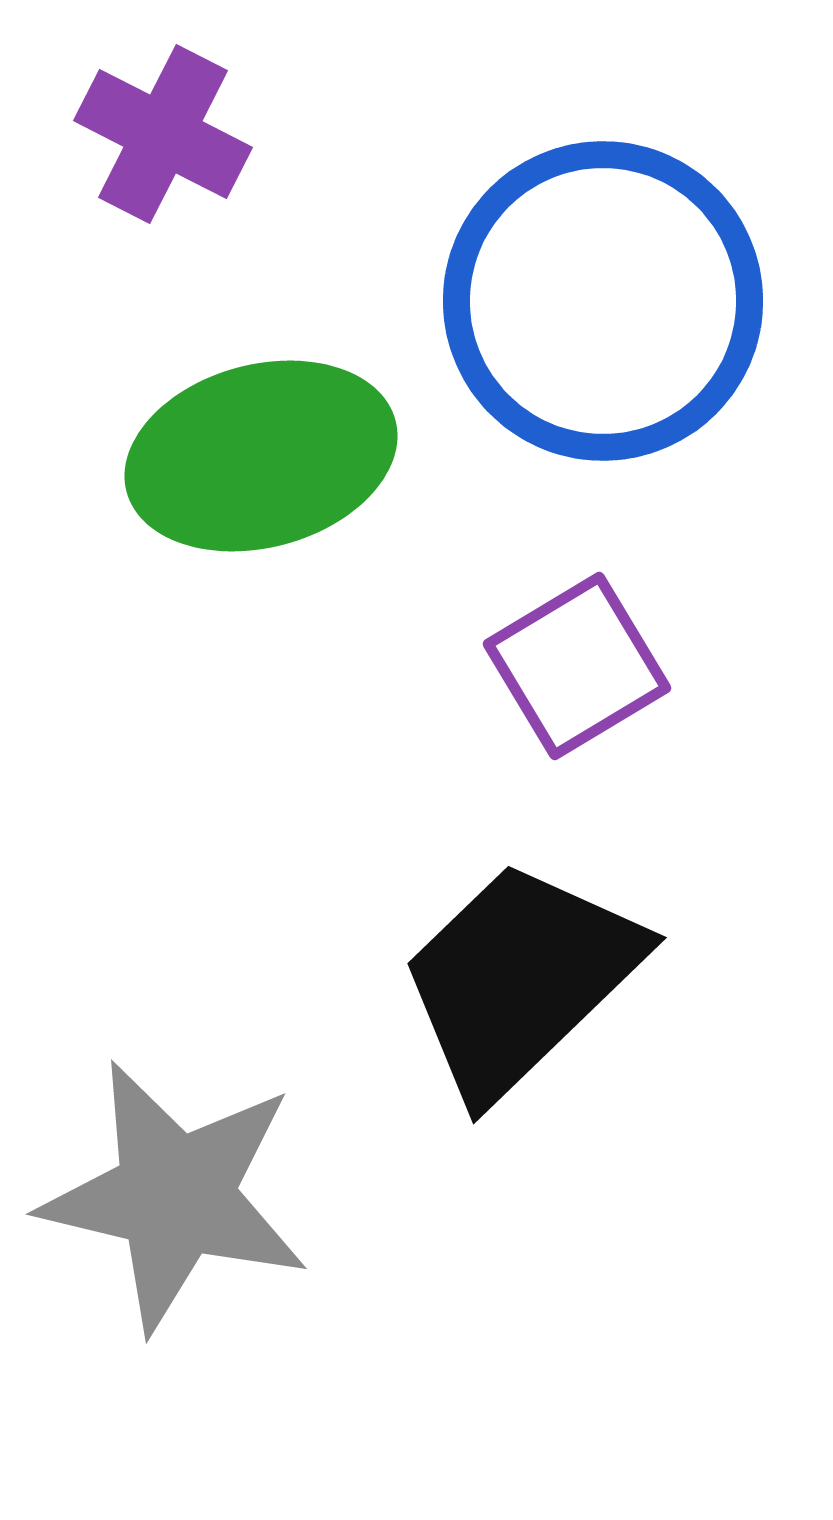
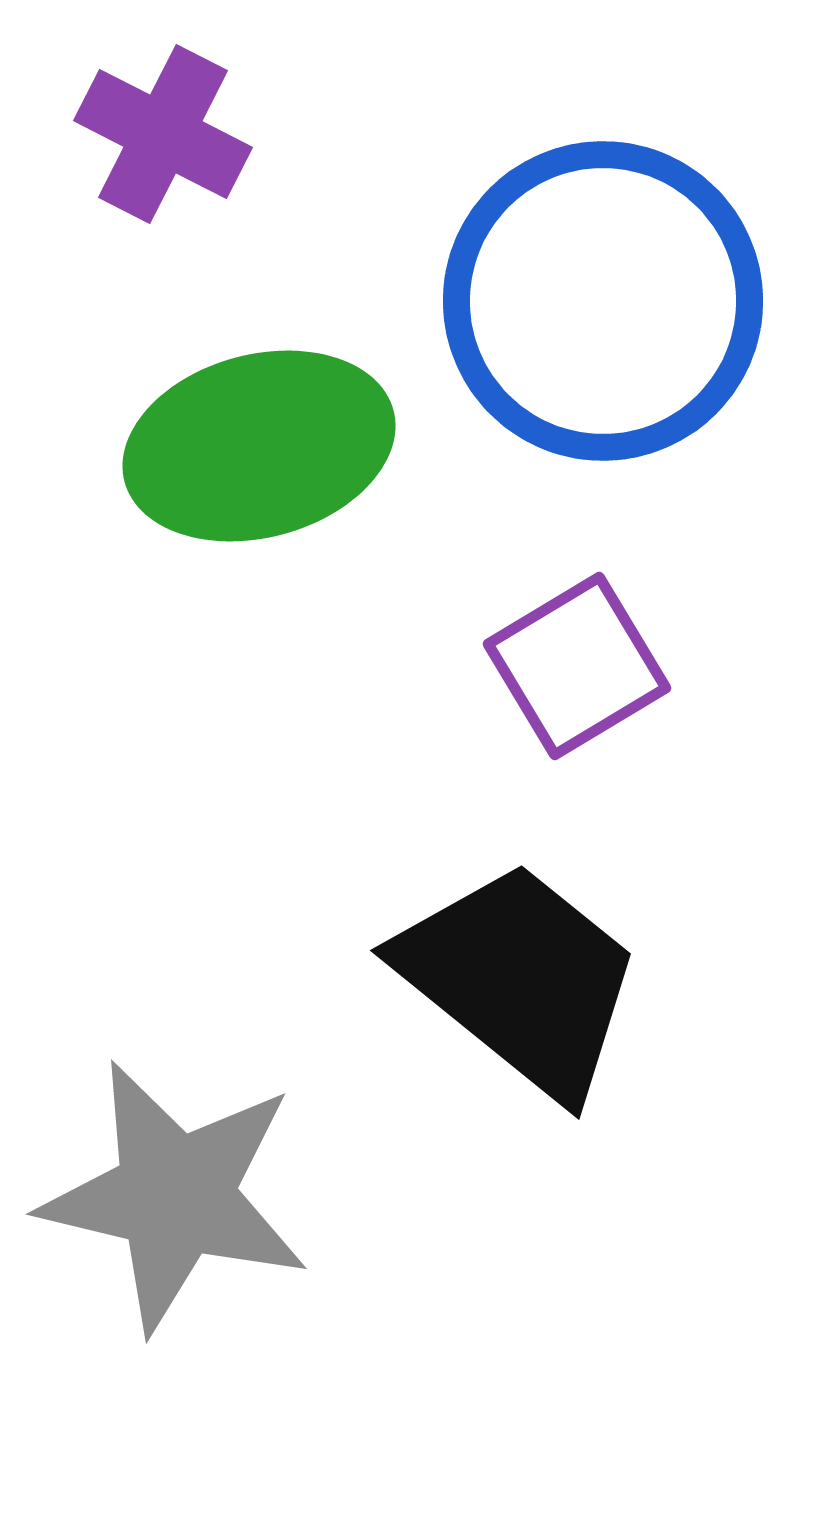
green ellipse: moved 2 px left, 10 px up
black trapezoid: rotated 83 degrees clockwise
